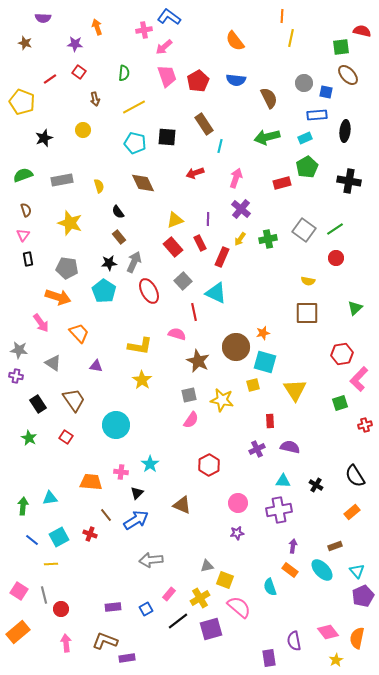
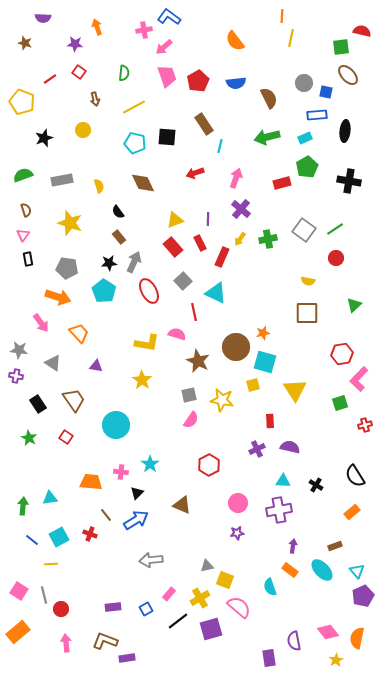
blue semicircle at (236, 80): moved 3 px down; rotated 12 degrees counterclockwise
green triangle at (355, 308): moved 1 px left, 3 px up
yellow L-shape at (140, 346): moved 7 px right, 3 px up
